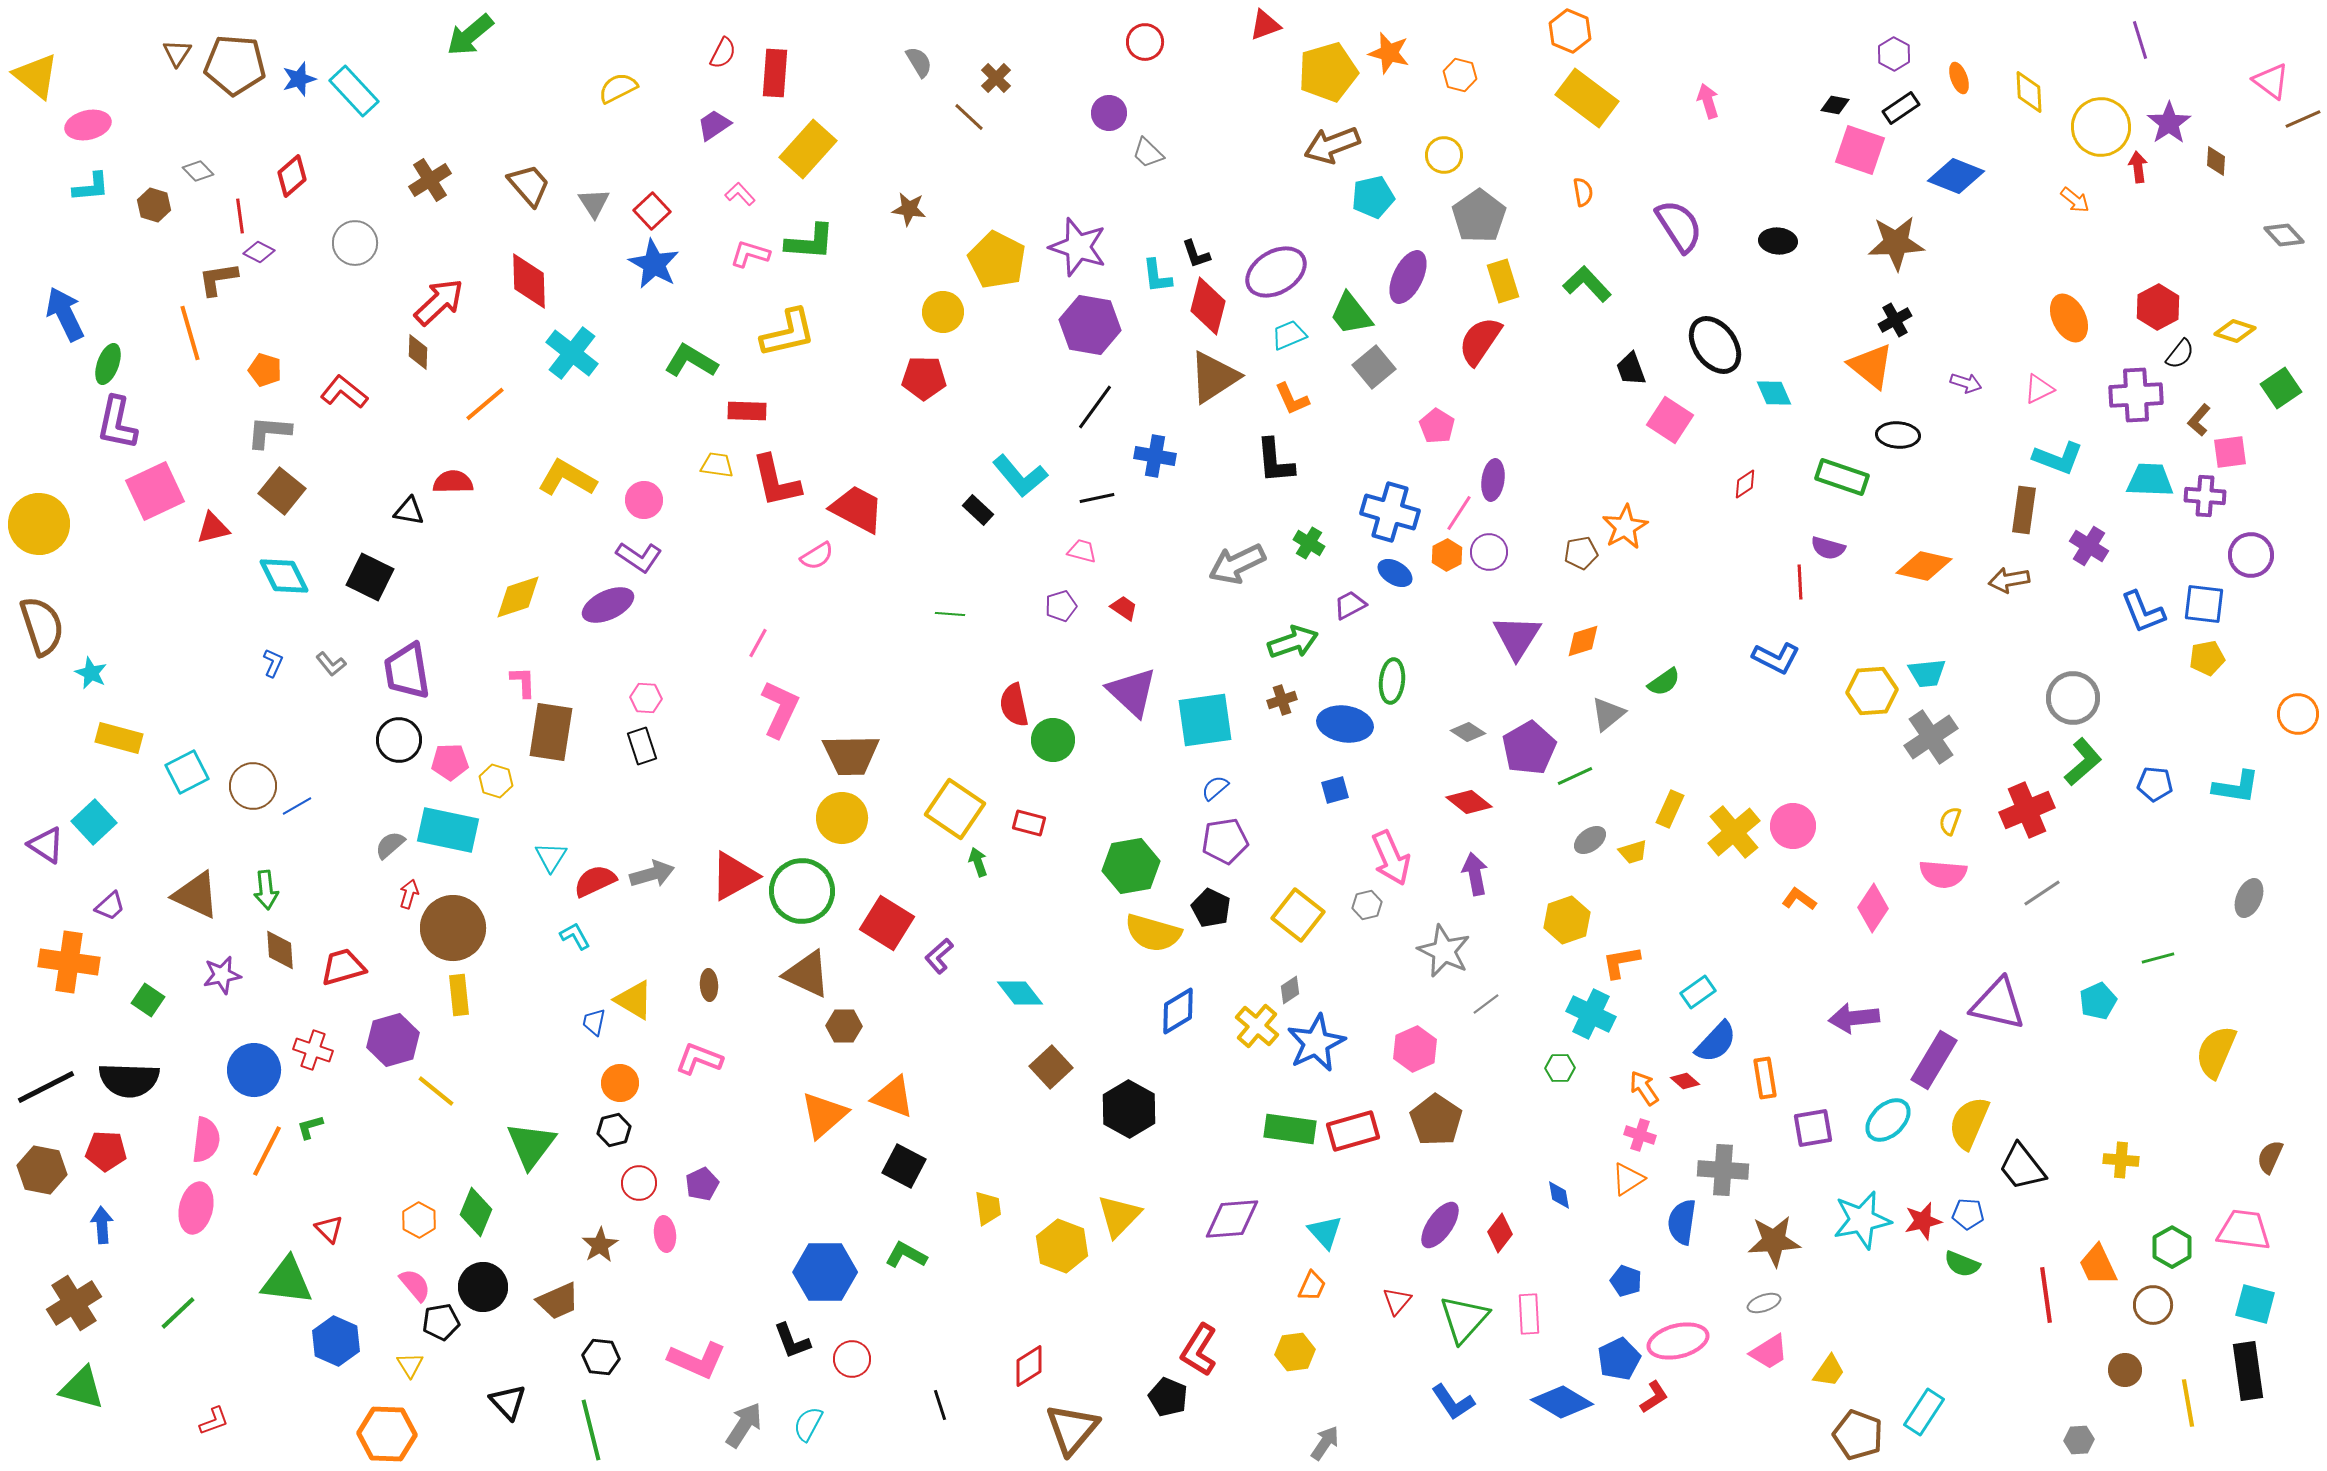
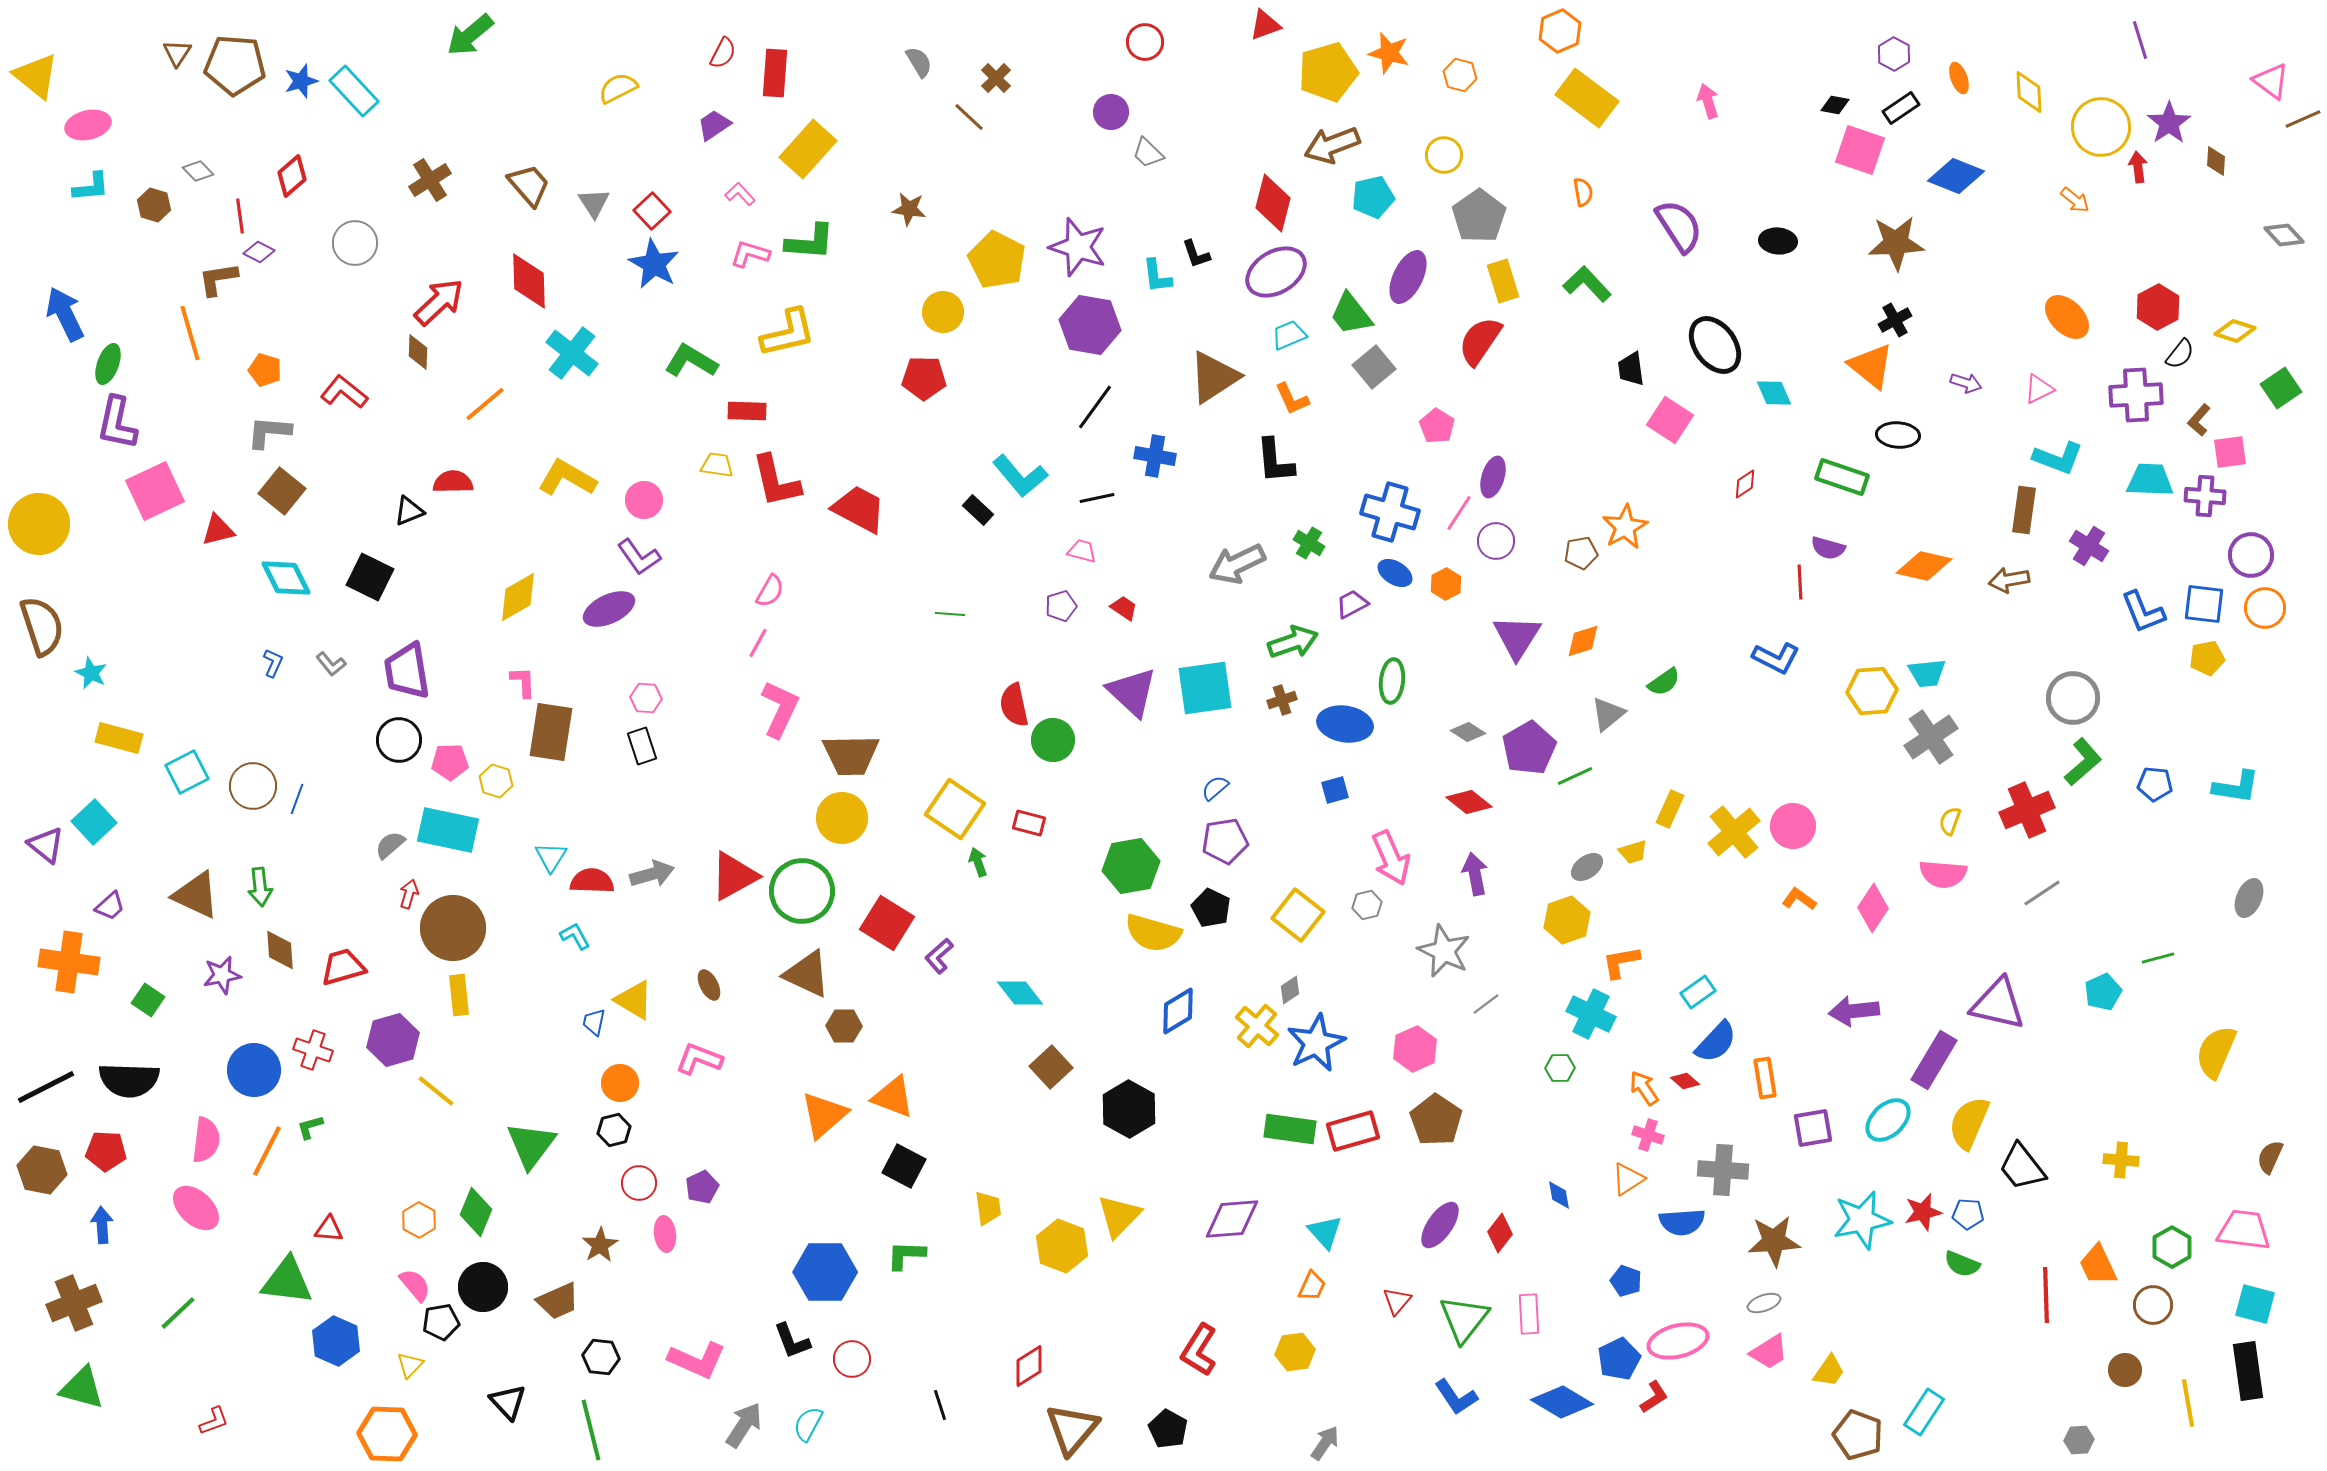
orange hexagon at (1570, 31): moved 10 px left; rotated 15 degrees clockwise
blue star at (299, 79): moved 2 px right, 2 px down
purple circle at (1109, 113): moved 2 px right, 1 px up
red diamond at (1208, 306): moved 65 px right, 103 px up
orange ellipse at (2069, 318): moved 2 px left, 1 px up; rotated 18 degrees counterclockwise
black trapezoid at (1631, 369): rotated 12 degrees clockwise
purple ellipse at (1493, 480): moved 3 px up; rotated 9 degrees clockwise
red trapezoid at (857, 509): moved 2 px right
black triangle at (409, 511): rotated 32 degrees counterclockwise
red triangle at (213, 528): moved 5 px right, 2 px down
purple circle at (1489, 552): moved 7 px right, 11 px up
orange hexagon at (1447, 555): moved 1 px left, 29 px down
pink semicircle at (817, 556): moved 47 px left, 35 px down; rotated 28 degrees counterclockwise
purple L-shape at (639, 557): rotated 21 degrees clockwise
cyan diamond at (284, 576): moved 2 px right, 2 px down
yellow diamond at (518, 597): rotated 12 degrees counterclockwise
purple ellipse at (608, 605): moved 1 px right, 4 px down
purple trapezoid at (1350, 605): moved 2 px right, 1 px up
orange circle at (2298, 714): moved 33 px left, 106 px up
cyan square at (1205, 720): moved 32 px up
blue line at (297, 806): moved 7 px up; rotated 40 degrees counterclockwise
gray ellipse at (1590, 840): moved 3 px left, 27 px down
purple triangle at (46, 845): rotated 6 degrees clockwise
red semicircle at (595, 881): moved 3 px left; rotated 27 degrees clockwise
green arrow at (266, 890): moved 6 px left, 3 px up
brown ellipse at (709, 985): rotated 24 degrees counterclockwise
cyan pentagon at (2098, 1001): moved 5 px right, 9 px up
purple arrow at (1854, 1018): moved 7 px up
pink cross at (1640, 1135): moved 8 px right
purple pentagon at (702, 1184): moved 3 px down
pink ellipse at (196, 1208): rotated 60 degrees counterclockwise
red star at (1923, 1221): moved 9 px up
blue semicircle at (1682, 1222): rotated 102 degrees counterclockwise
red triangle at (329, 1229): rotated 40 degrees counterclockwise
green L-shape at (906, 1255): rotated 27 degrees counterclockwise
red line at (2046, 1295): rotated 6 degrees clockwise
brown cross at (74, 1303): rotated 10 degrees clockwise
green triangle at (1464, 1319): rotated 4 degrees counterclockwise
yellow triangle at (410, 1365): rotated 16 degrees clockwise
black pentagon at (1168, 1397): moved 32 px down; rotated 6 degrees clockwise
blue L-shape at (1453, 1402): moved 3 px right, 5 px up
